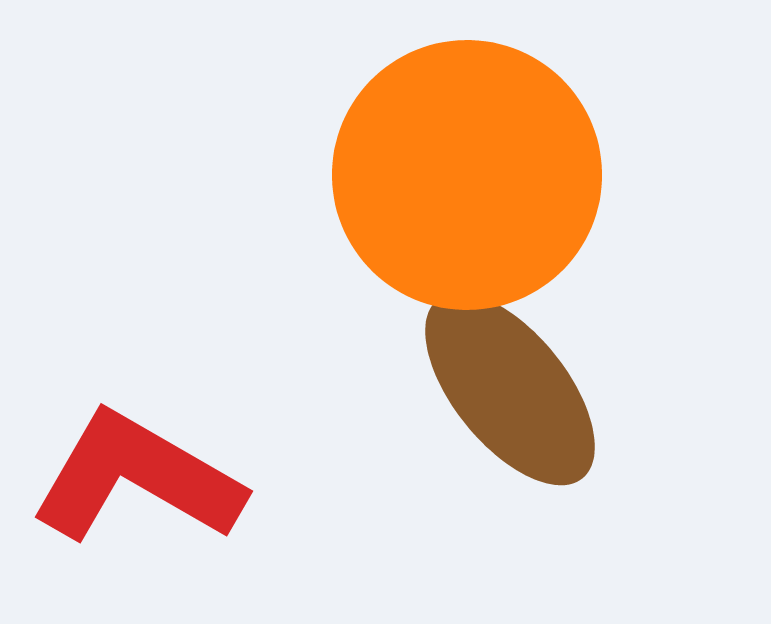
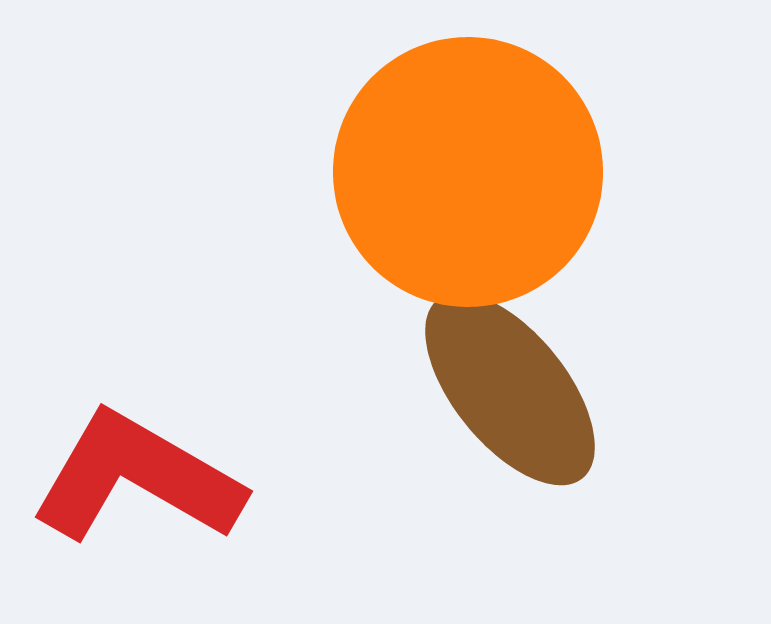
orange circle: moved 1 px right, 3 px up
